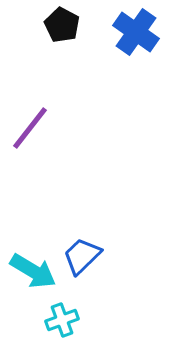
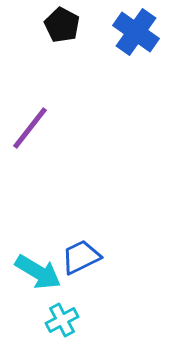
blue trapezoid: moved 1 px left, 1 px down; rotated 18 degrees clockwise
cyan arrow: moved 5 px right, 1 px down
cyan cross: rotated 8 degrees counterclockwise
